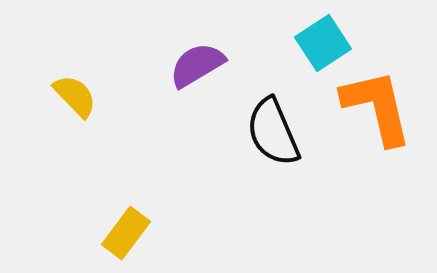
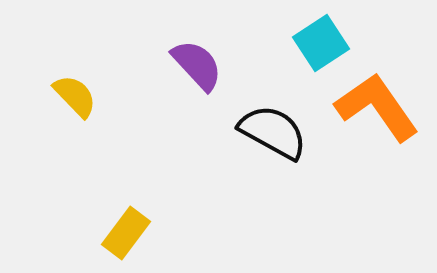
cyan square: moved 2 px left
purple semicircle: rotated 78 degrees clockwise
orange L-shape: rotated 22 degrees counterclockwise
black semicircle: rotated 142 degrees clockwise
